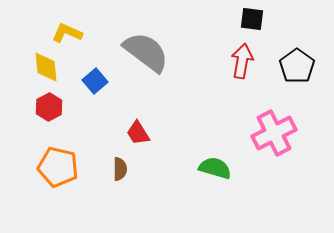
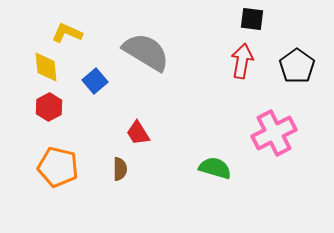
gray semicircle: rotated 6 degrees counterclockwise
